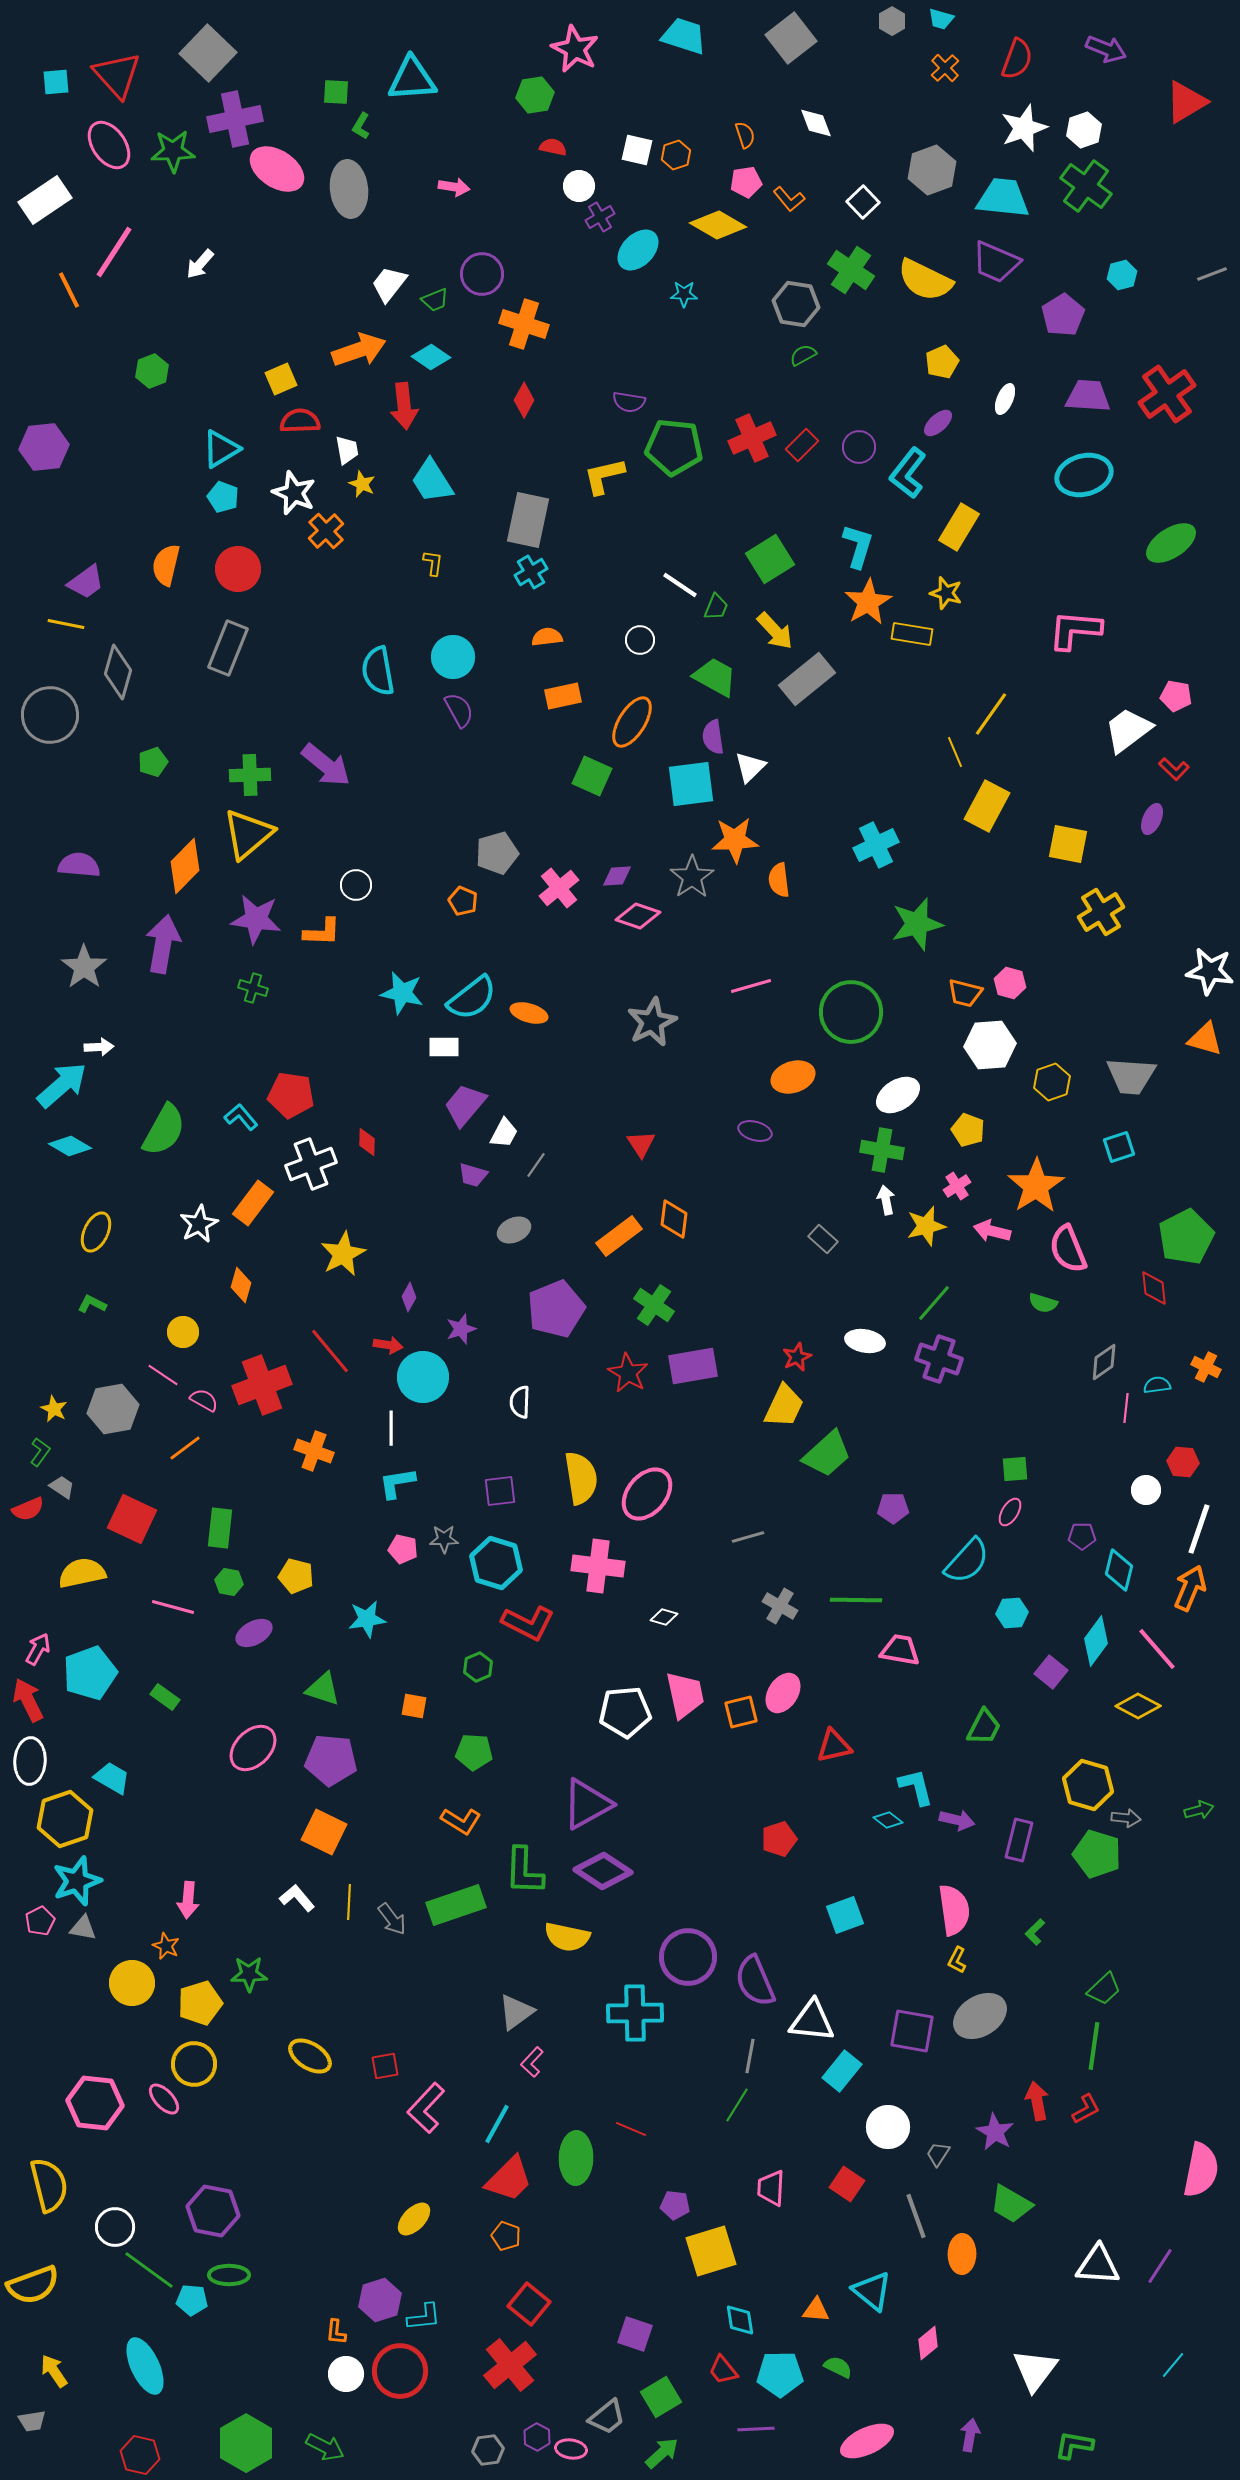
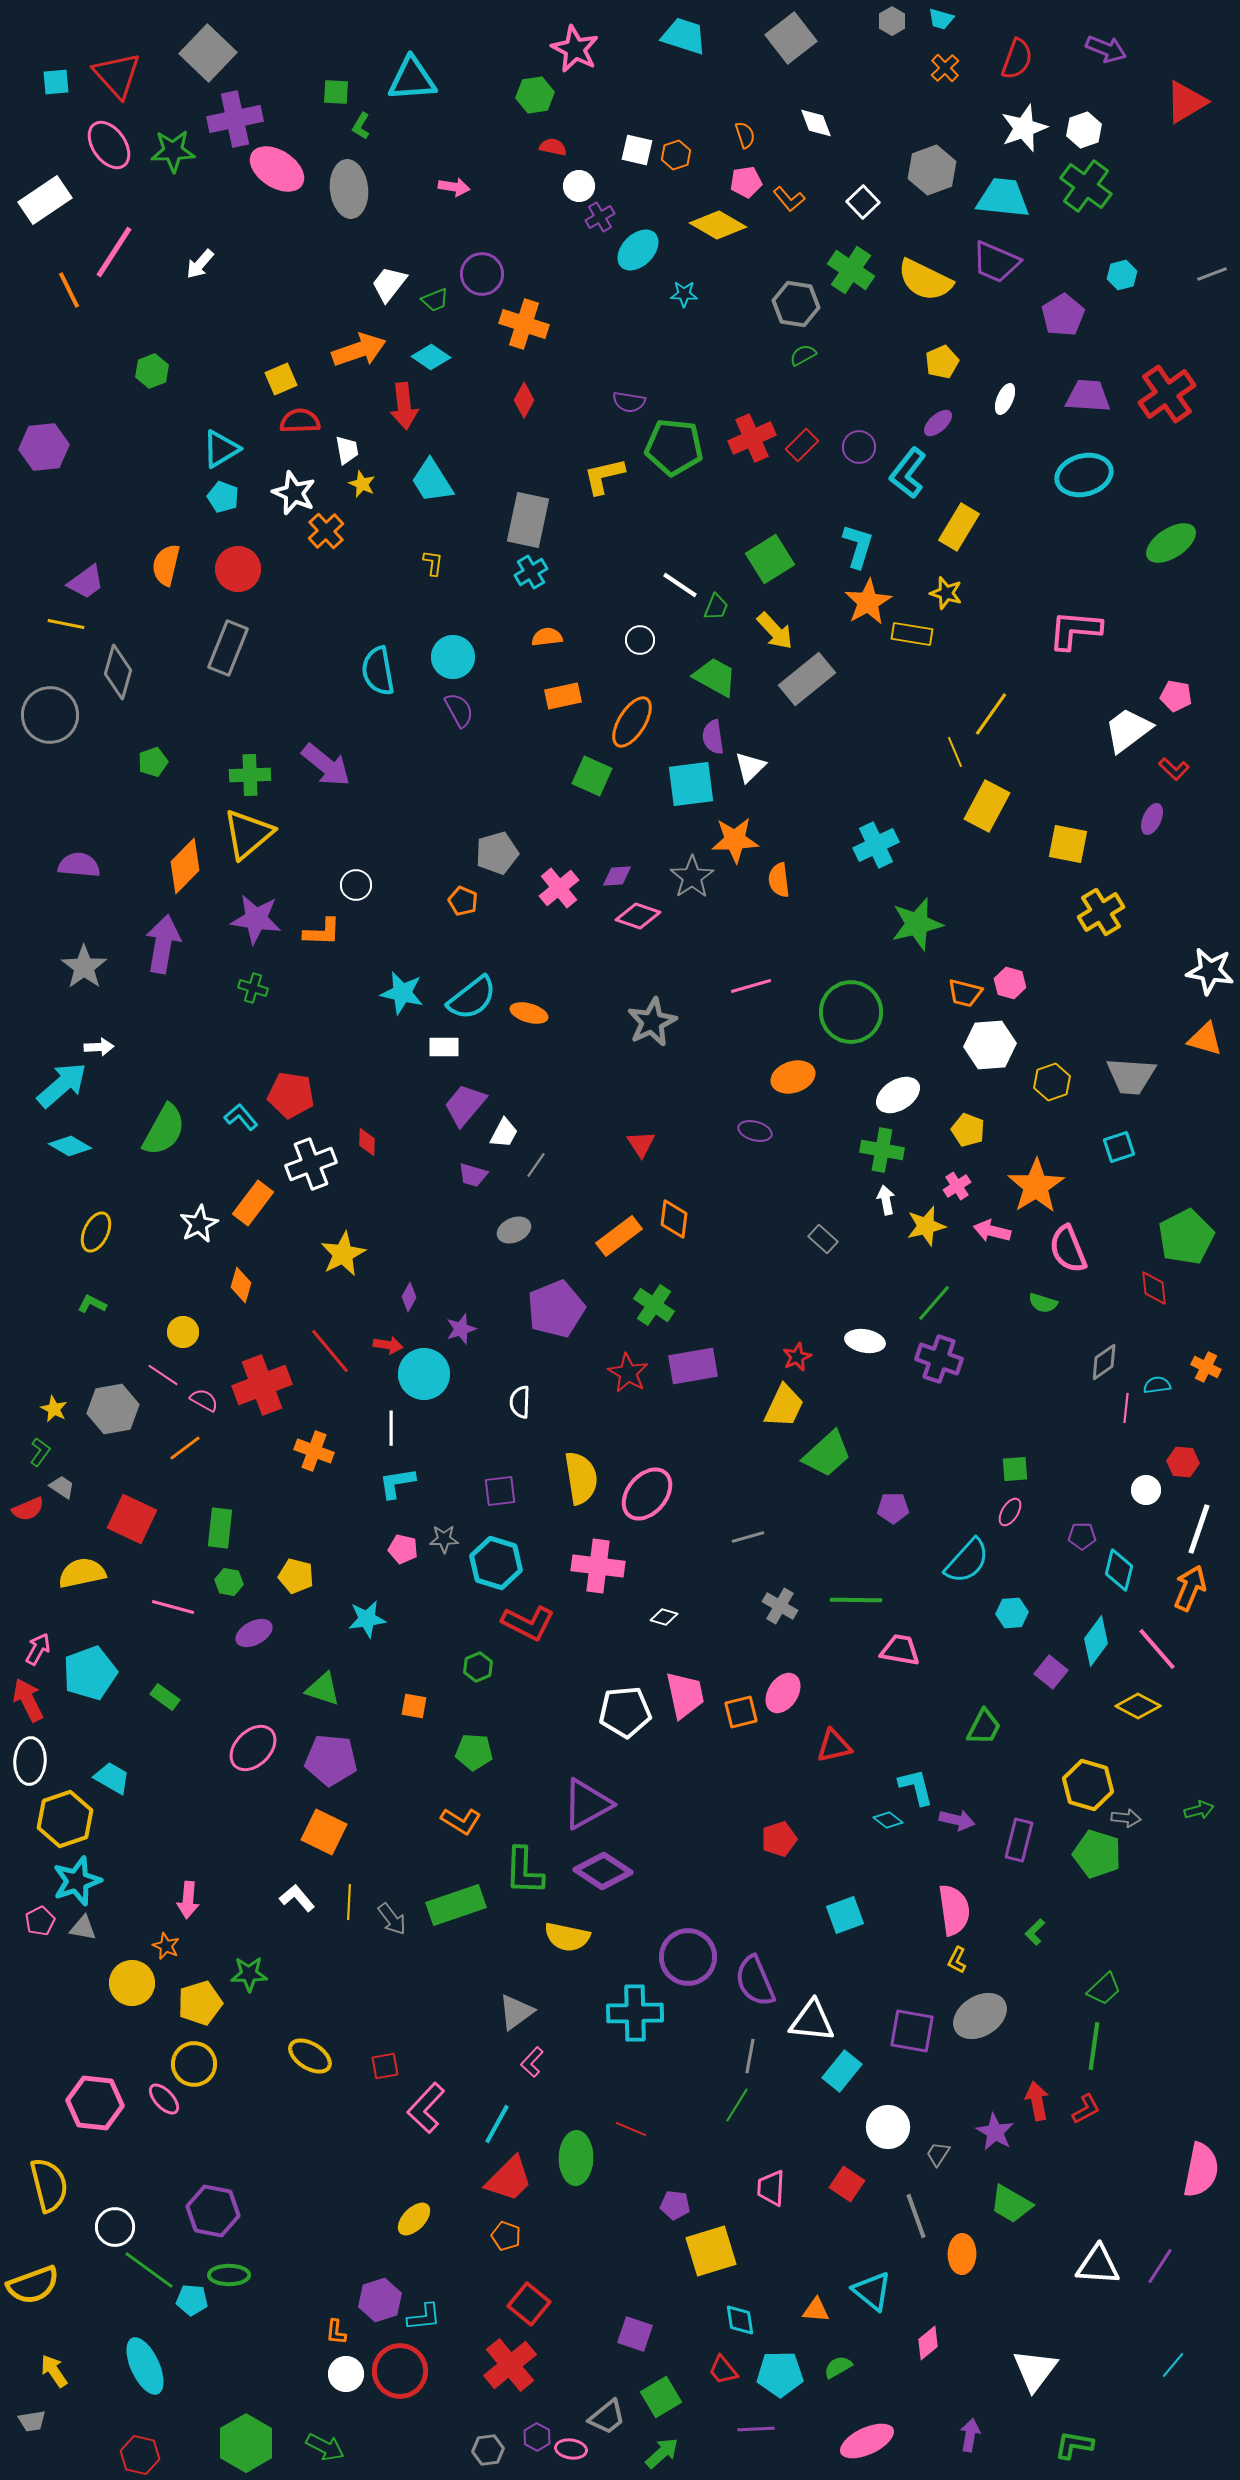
cyan circle at (423, 1377): moved 1 px right, 3 px up
green semicircle at (838, 2367): rotated 56 degrees counterclockwise
